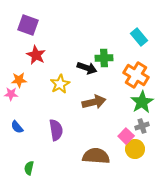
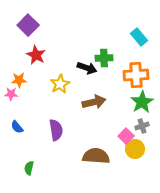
purple square: rotated 25 degrees clockwise
orange cross: rotated 35 degrees counterclockwise
